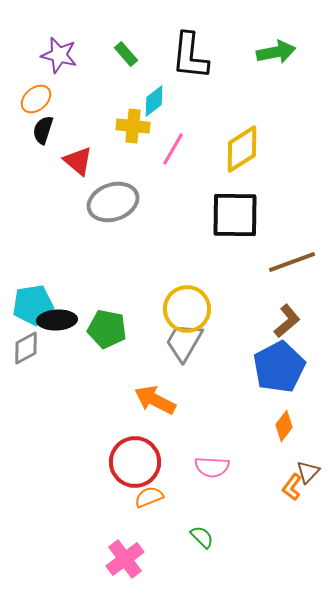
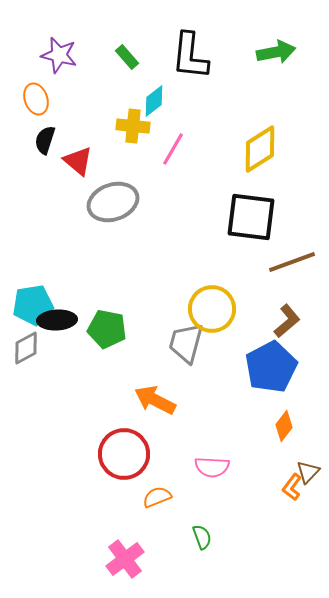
green rectangle: moved 1 px right, 3 px down
orange ellipse: rotated 68 degrees counterclockwise
black semicircle: moved 2 px right, 10 px down
yellow diamond: moved 18 px right
black square: moved 16 px right, 2 px down; rotated 6 degrees clockwise
yellow circle: moved 25 px right
gray trapezoid: moved 2 px right, 1 px down; rotated 15 degrees counterclockwise
blue pentagon: moved 8 px left
red circle: moved 11 px left, 8 px up
orange semicircle: moved 8 px right
green semicircle: rotated 25 degrees clockwise
